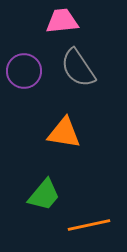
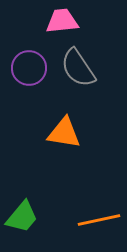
purple circle: moved 5 px right, 3 px up
green trapezoid: moved 22 px left, 22 px down
orange line: moved 10 px right, 5 px up
